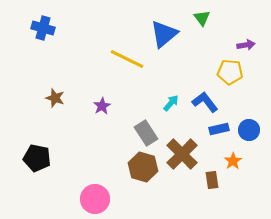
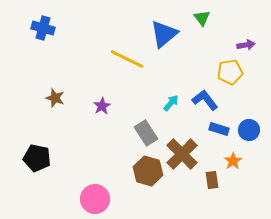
yellow pentagon: rotated 15 degrees counterclockwise
blue L-shape: moved 2 px up
blue rectangle: rotated 30 degrees clockwise
brown hexagon: moved 5 px right, 4 px down
